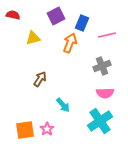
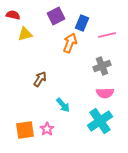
yellow triangle: moved 8 px left, 4 px up
